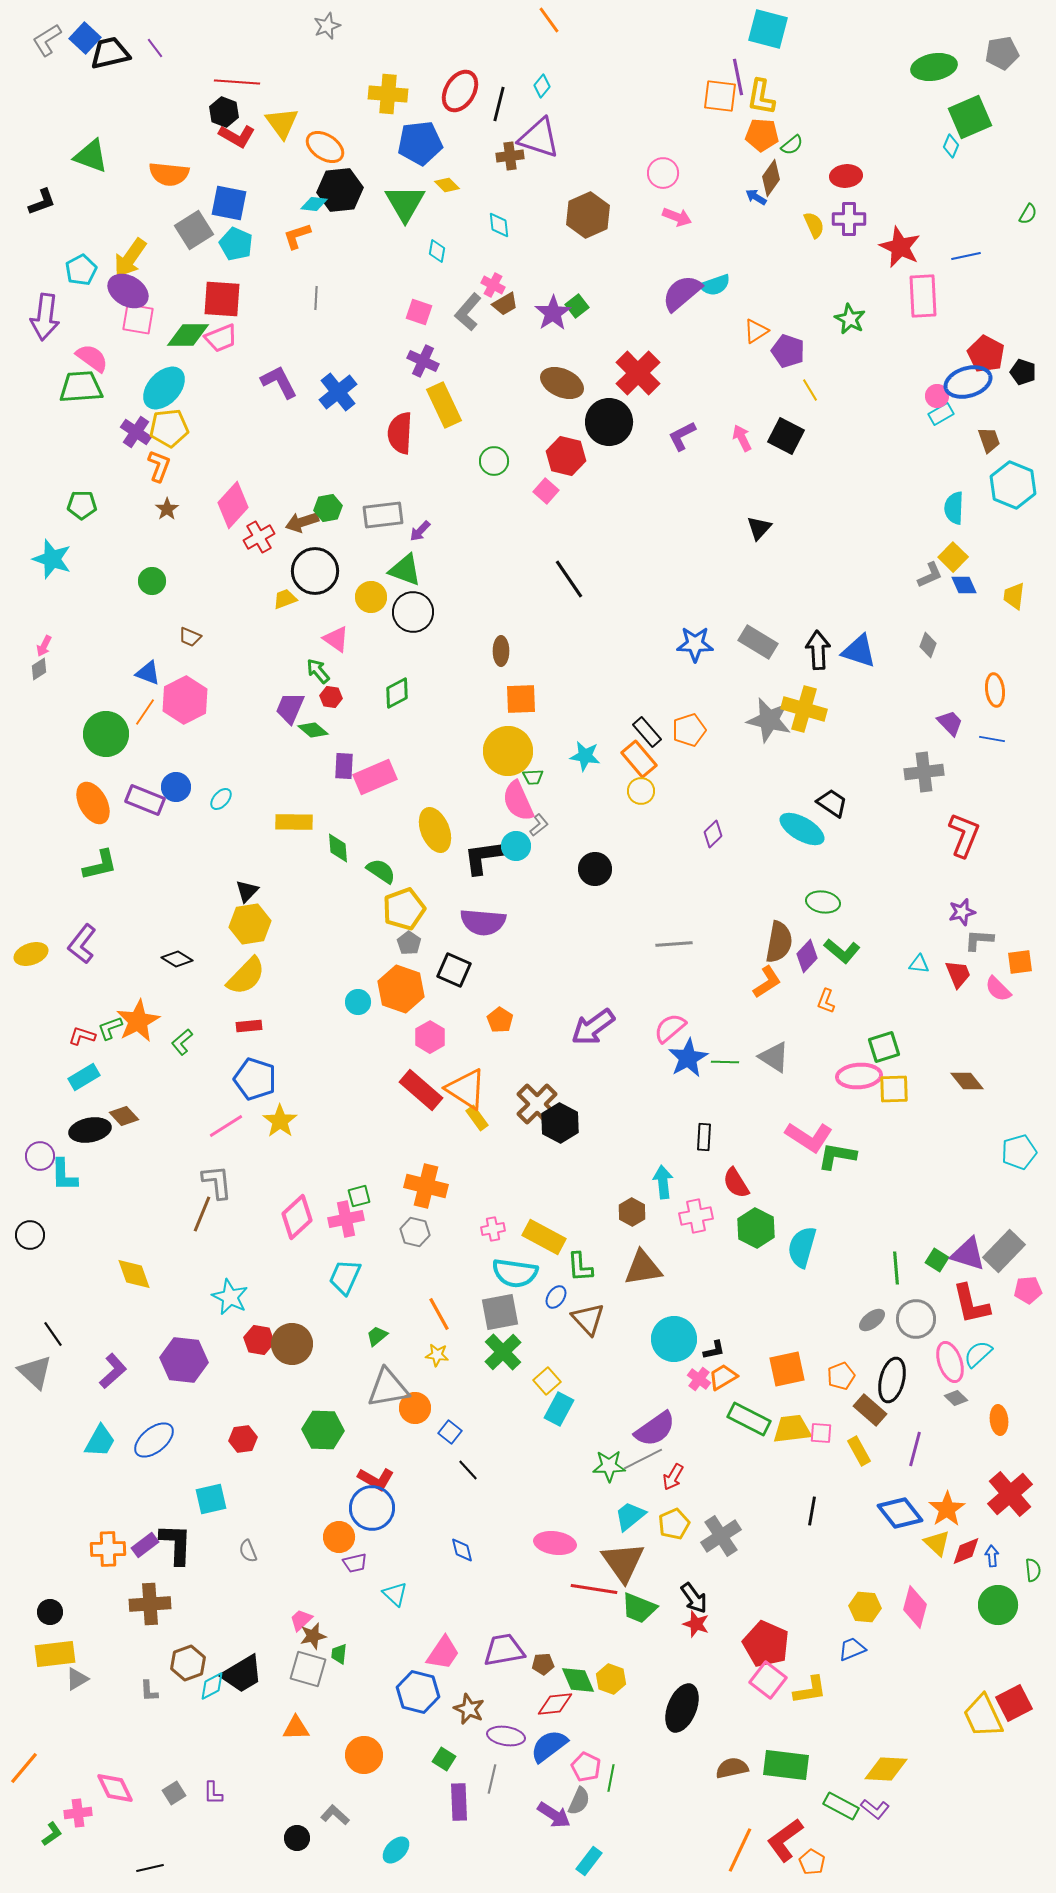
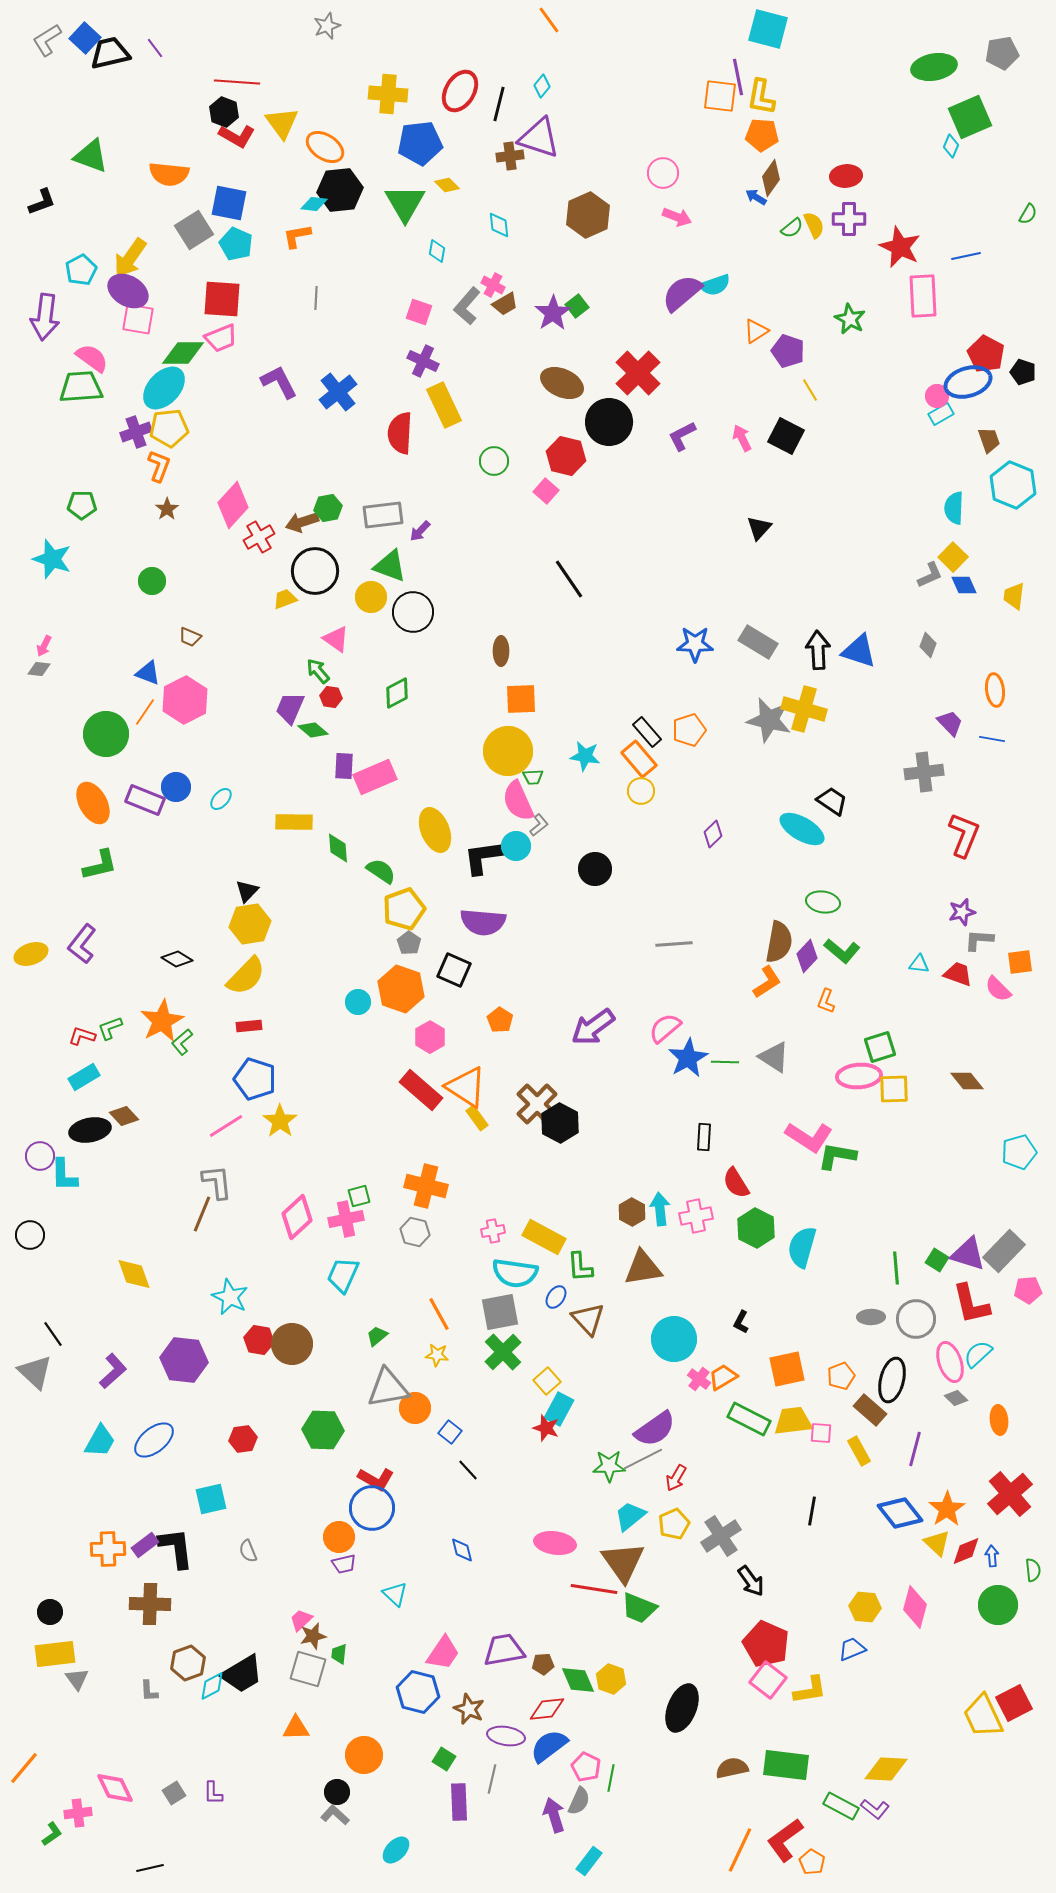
green semicircle at (792, 145): moved 83 px down
orange L-shape at (297, 236): rotated 8 degrees clockwise
gray L-shape at (468, 312): moved 1 px left, 6 px up
green diamond at (188, 335): moved 5 px left, 18 px down
purple cross at (136, 432): rotated 36 degrees clockwise
green triangle at (405, 570): moved 15 px left, 4 px up
gray diamond at (39, 669): rotated 40 degrees clockwise
black trapezoid at (832, 803): moved 2 px up
red trapezoid at (958, 974): rotated 48 degrees counterclockwise
orange star at (138, 1021): moved 24 px right
pink semicircle at (670, 1028): moved 5 px left
green square at (884, 1047): moved 4 px left
orange triangle at (466, 1089): moved 2 px up
cyan arrow at (663, 1182): moved 3 px left, 27 px down
pink cross at (493, 1229): moved 2 px down
cyan trapezoid at (345, 1277): moved 2 px left, 2 px up
gray ellipse at (872, 1320): moved 1 px left, 3 px up; rotated 36 degrees clockwise
black L-shape at (714, 1350): moved 27 px right, 28 px up; rotated 130 degrees clockwise
yellow trapezoid at (792, 1429): moved 1 px right, 8 px up
red arrow at (673, 1477): moved 3 px right, 1 px down
black L-shape at (176, 1544): moved 4 px down; rotated 9 degrees counterclockwise
purple trapezoid at (355, 1563): moved 11 px left, 1 px down
black arrow at (694, 1598): moved 57 px right, 17 px up
brown cross at (150, 1604): rotated 6 degrees clockwise
red star at (696, 1624): moved 150 px left, 196 px up
gray triangle at (77, 1679): rotated 35 degrees counterclockwise
red diamond at (555, 1704): moved 8 px left, 5 px down
purple arrow at (554, 1815): rotated 140 degrees counterclockwise
black circle at (297, 1838): moved 40 px right, 46 px up
